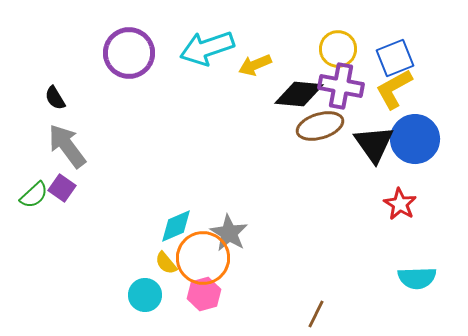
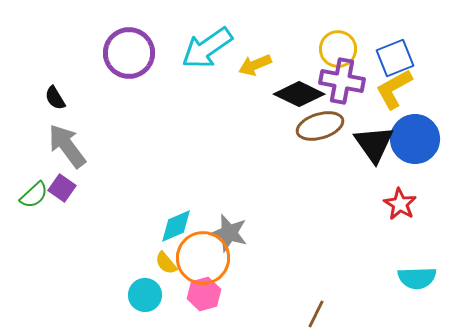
cyan arrow: rotated 16 degrees counterclockwise
purple cross: moved 1 px right, 5 px up
black diamond: rotated 21 degrees clockwise
gray star: rotated 15 degrees counterclockwise
